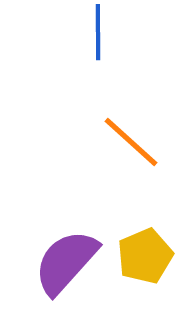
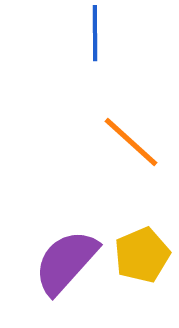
blue line: moved 3 px left, 1 px down
yellow pentagon: moved 3 px left, 1 px up
